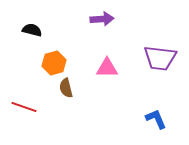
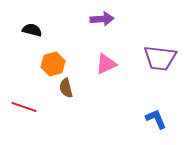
orange hexagon: moved 1 px left, 1 px down
pink triangle: moved 1 px left, 4 px up; rotated 25 degrees counterclockwise
